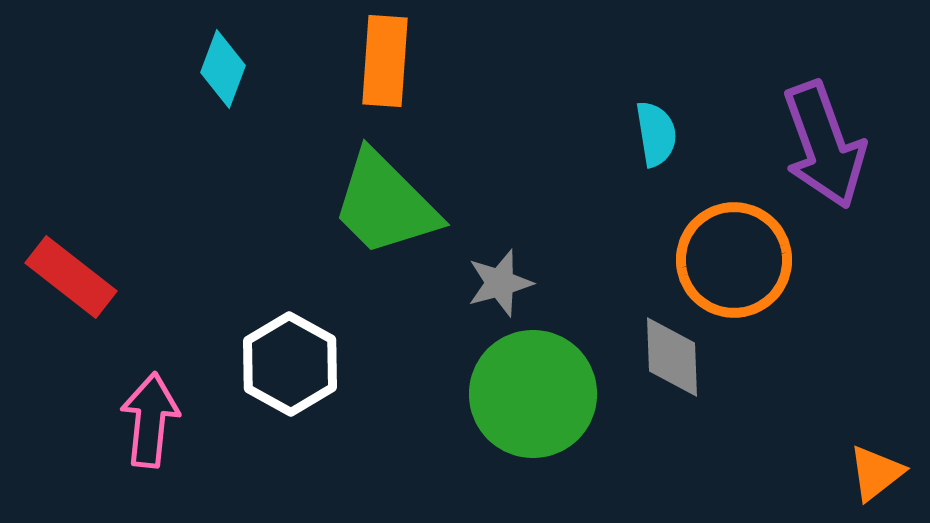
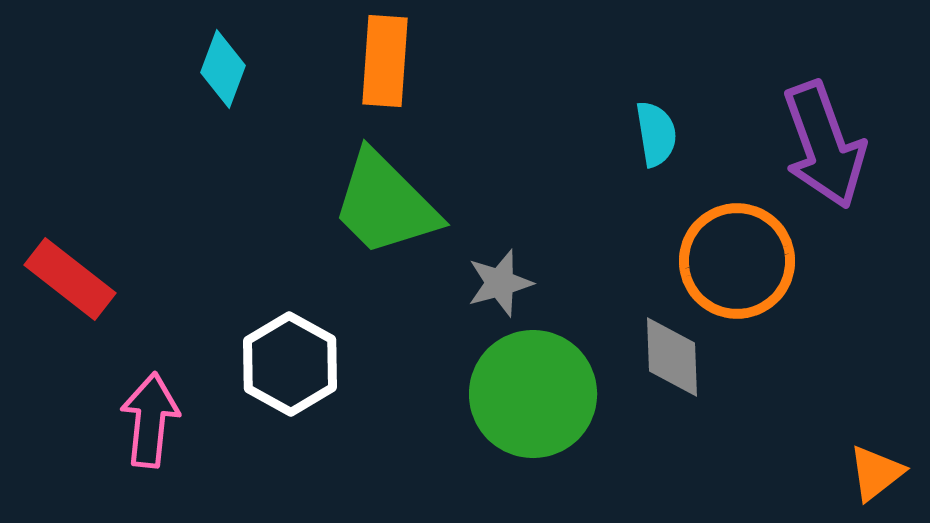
orange circle: moved 3 px right, 1 px down
red rectangle: moved 1 px left, 2 px down
